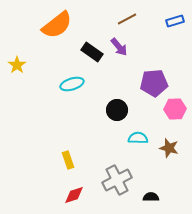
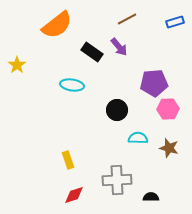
blue rectangle: moved 1 px down
cyan ellipse: moved 1 px down; rotated 25 degrees clockwise
pink hexagon: moved 7 px left
gray cross: rotated 24 degrees clockwise
